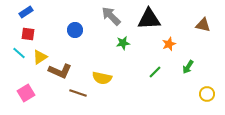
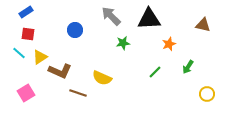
yellow semicircle: rotated 12 degrees clockwise
